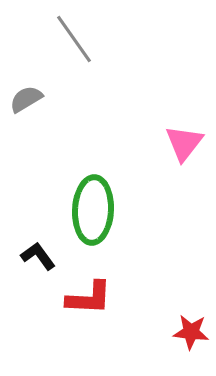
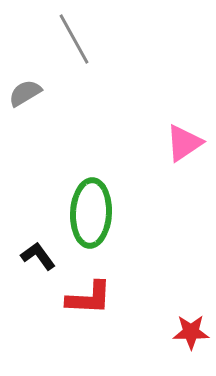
gray line: rotated 6 degrees clockwise
gray semicircle: moved 1 px left, 6 px up
pink triangle: rotated 18 degrees clockwise
green ellipse: moved 2 px left, 3 px down
red star: rotated 6 degrees counterclockwise
